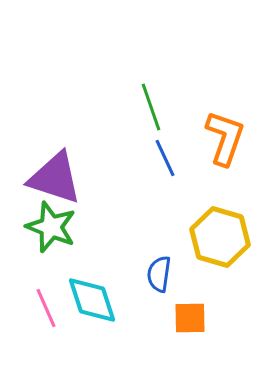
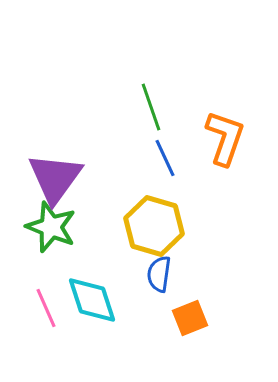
purple triangle: rotated 48 degrees clockwise
yellow hexagon: moved 66 px left, 11 px up
orange square: rotated 21 degrees counterclockwise
